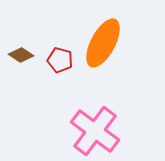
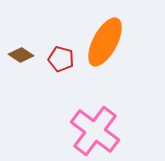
orange ellipse: moved 2 px right, 1 px up
red pentagon: moved 1 px right, 1 px up
